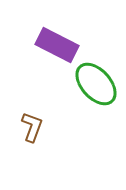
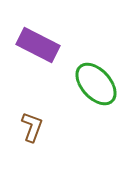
purple rectangle: moved 19 px left
